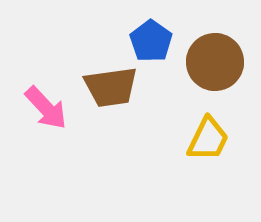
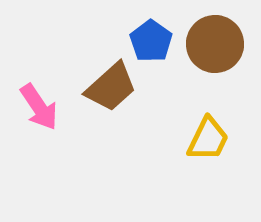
brown circle: moved 18 px up
brown trapezoid: rotated 34 degrees counterclockwise
pink arrow: moved 7 px left, 1 px up; rotated 9 degrees clockwise
